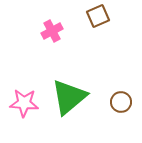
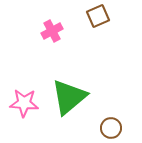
brown circle: moved 10 px left, 26 px down
